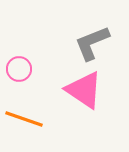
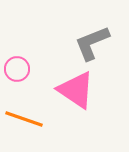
pink circle: moved 2 px left
pink triangle: moved 8 px left
